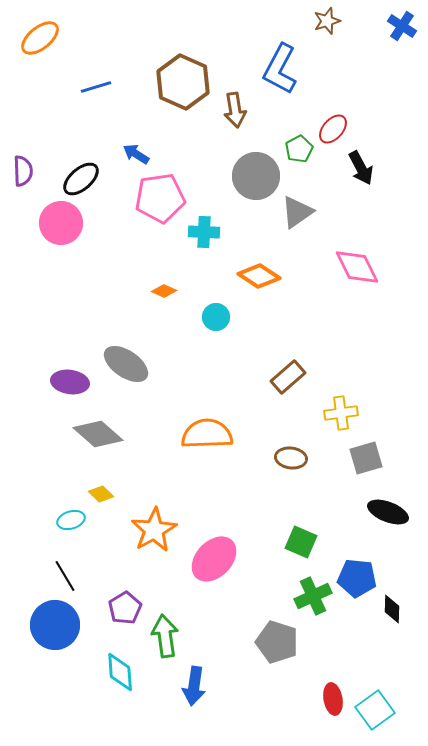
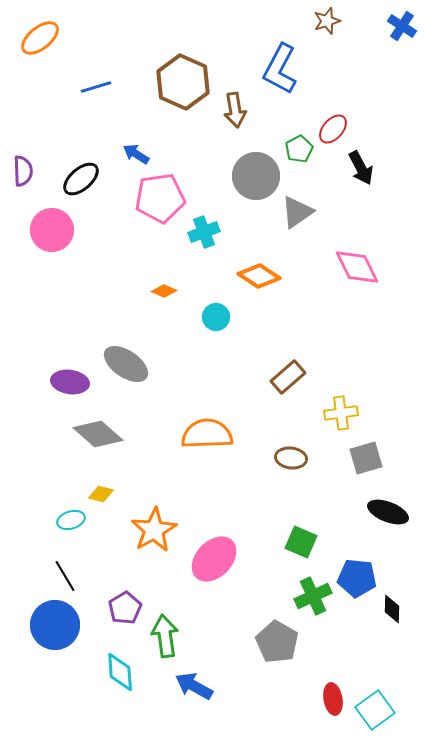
pink circle at (61, 223): moved 9 px left, 7 px down
cyan cross at (204, 232): rotated 24 degrees counterclockwise
yellow diamond at (101, 494): rotated 30 degrees counterclockwise
gray pentagon at (277, 642): rotated 12 degrees clockwise
blue arrow at (194, 686): rotated 111 degrees clockwise
